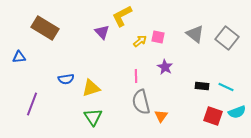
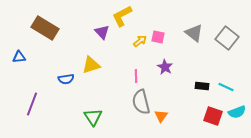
gray triangle: moved 1 px left, 1 px up
yellow triangle: moved 23 px up
